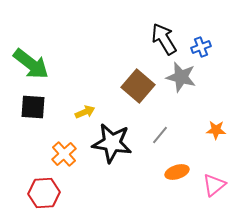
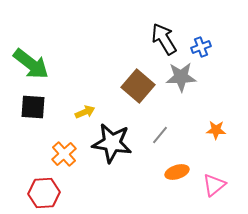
gray star: rotated 16 degrees counterclockwise
